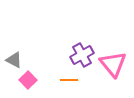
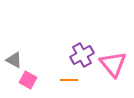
pink square: rotated 18 degrees counterclockwise
